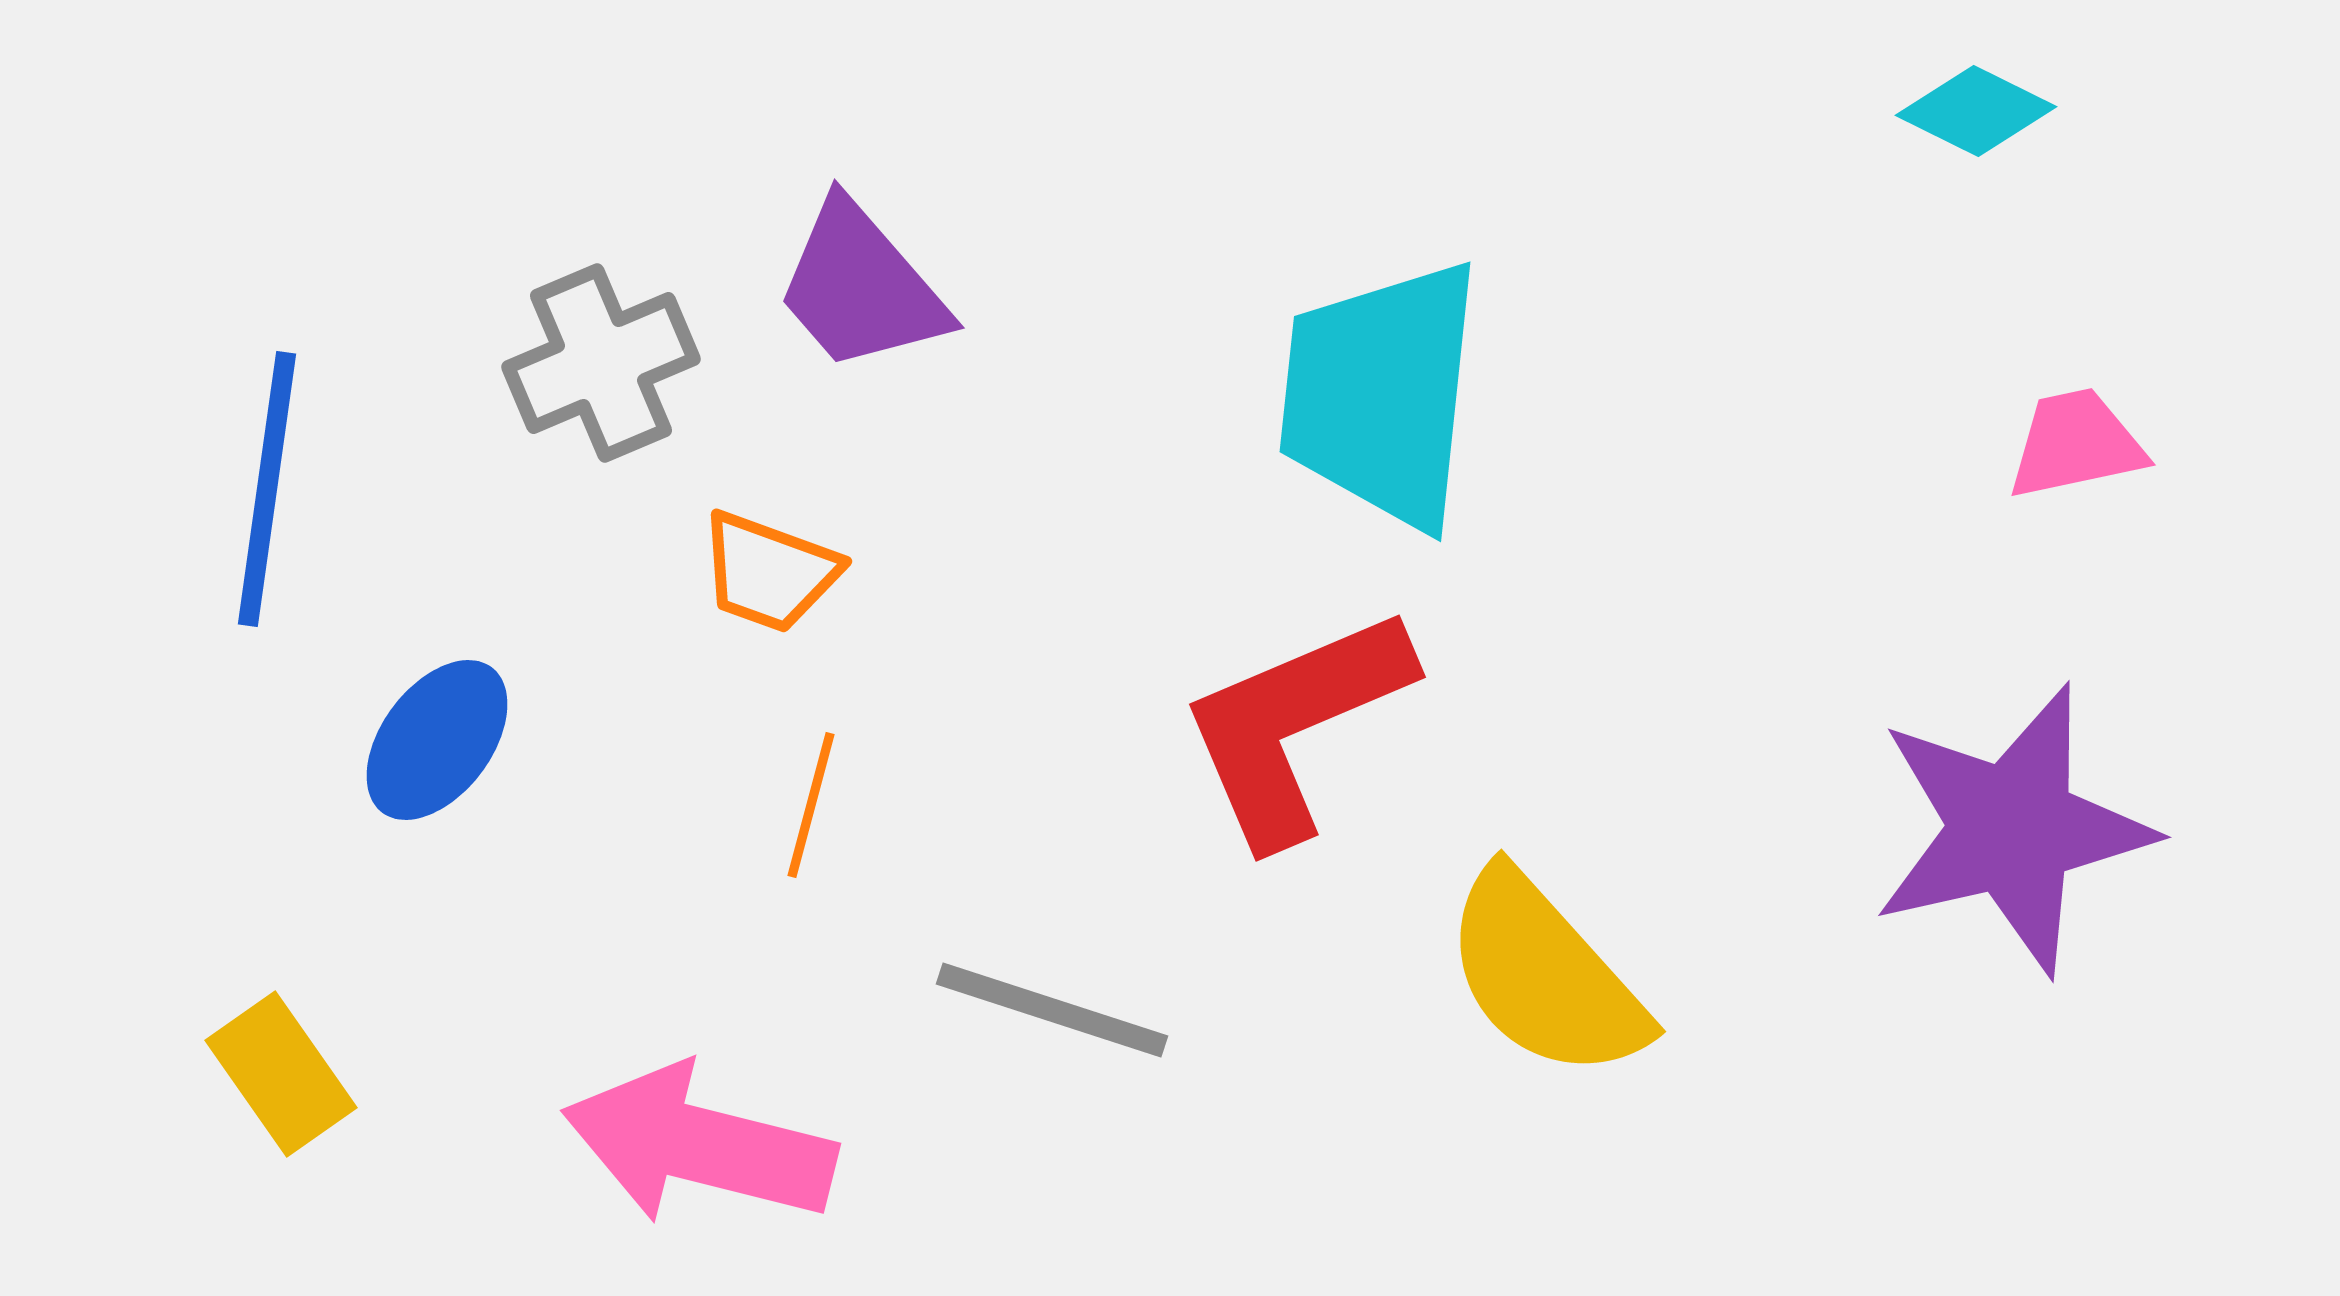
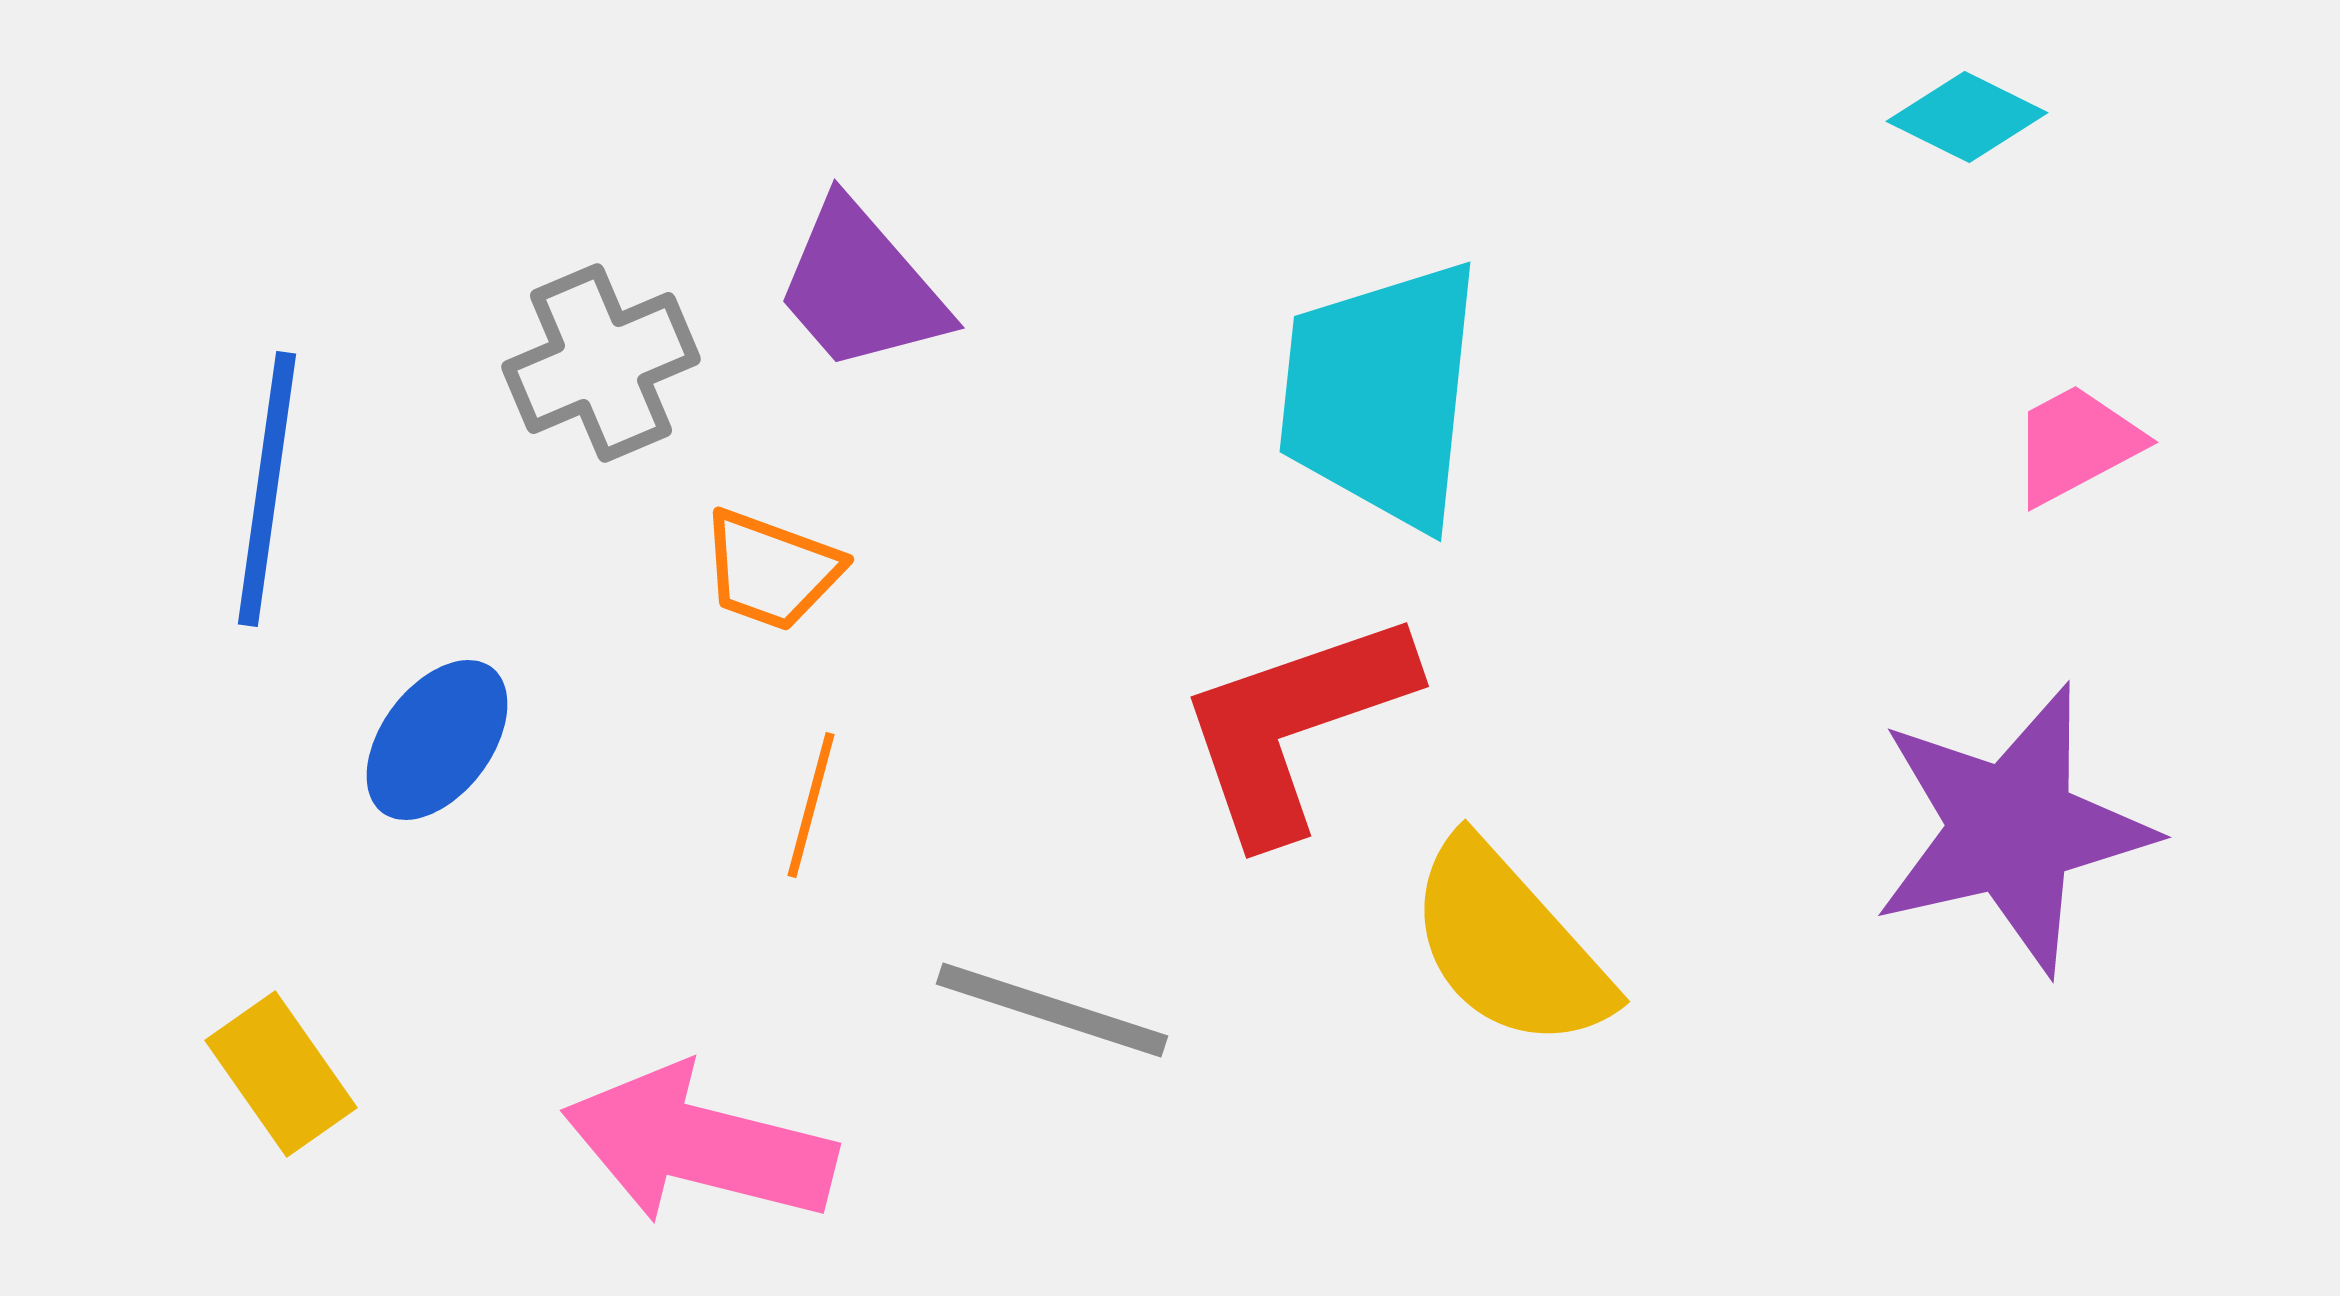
cyan diamond: moved 9 px left, 6 px down
pink trapezoid: rotated 16 degrees counterclockwise
orange trapezoid: moved 2 px right, 2 px up
red L-shape: rotated 4 degrees clockwise
yellow semicircle: moved 36 px left, 30 px up
